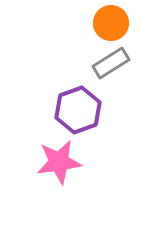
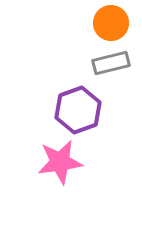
gray rectangle: rotated 18 degrees clockwise
pink star: moved 1 px right
